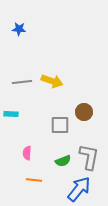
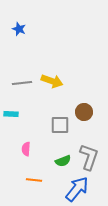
blue star: rotated 16 degrees clockwise
gray line: moved 1 px down
pink semicircle: moved 1 px left, 4 px up
gray L-shape: rotated 8 degrees clockwise
blue arrow: moved 2 px left
